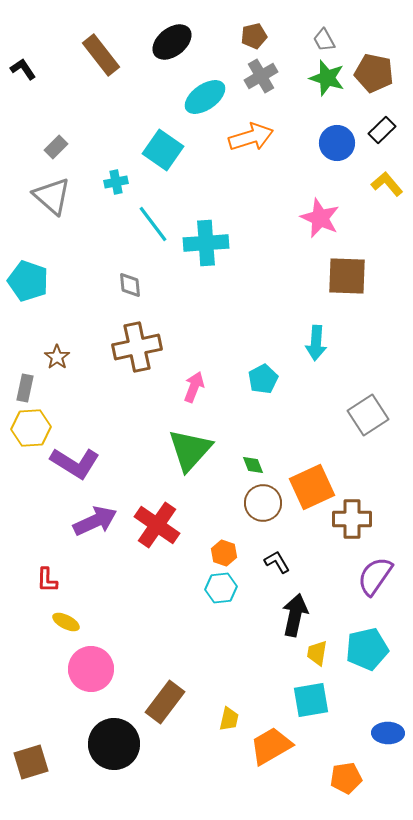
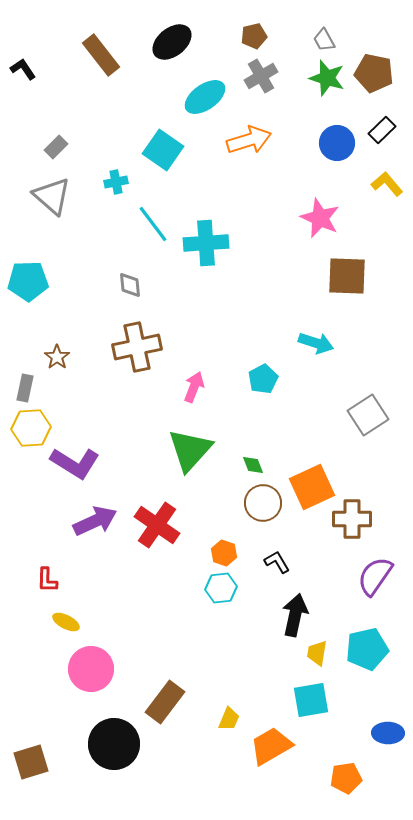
orange arrow at (251, 137): moved 2 px left, 3 px down
cyan pentagon at (28, 281): rotated 21 degrees counterclockwise
cyan arrow at (316, 343): rotated 76 degrees counterclockwise
yellow trapezoid at (229, 719): rotated 10 degrees clockwise
